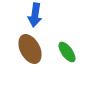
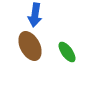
brown ellipse: moved 3 px up
